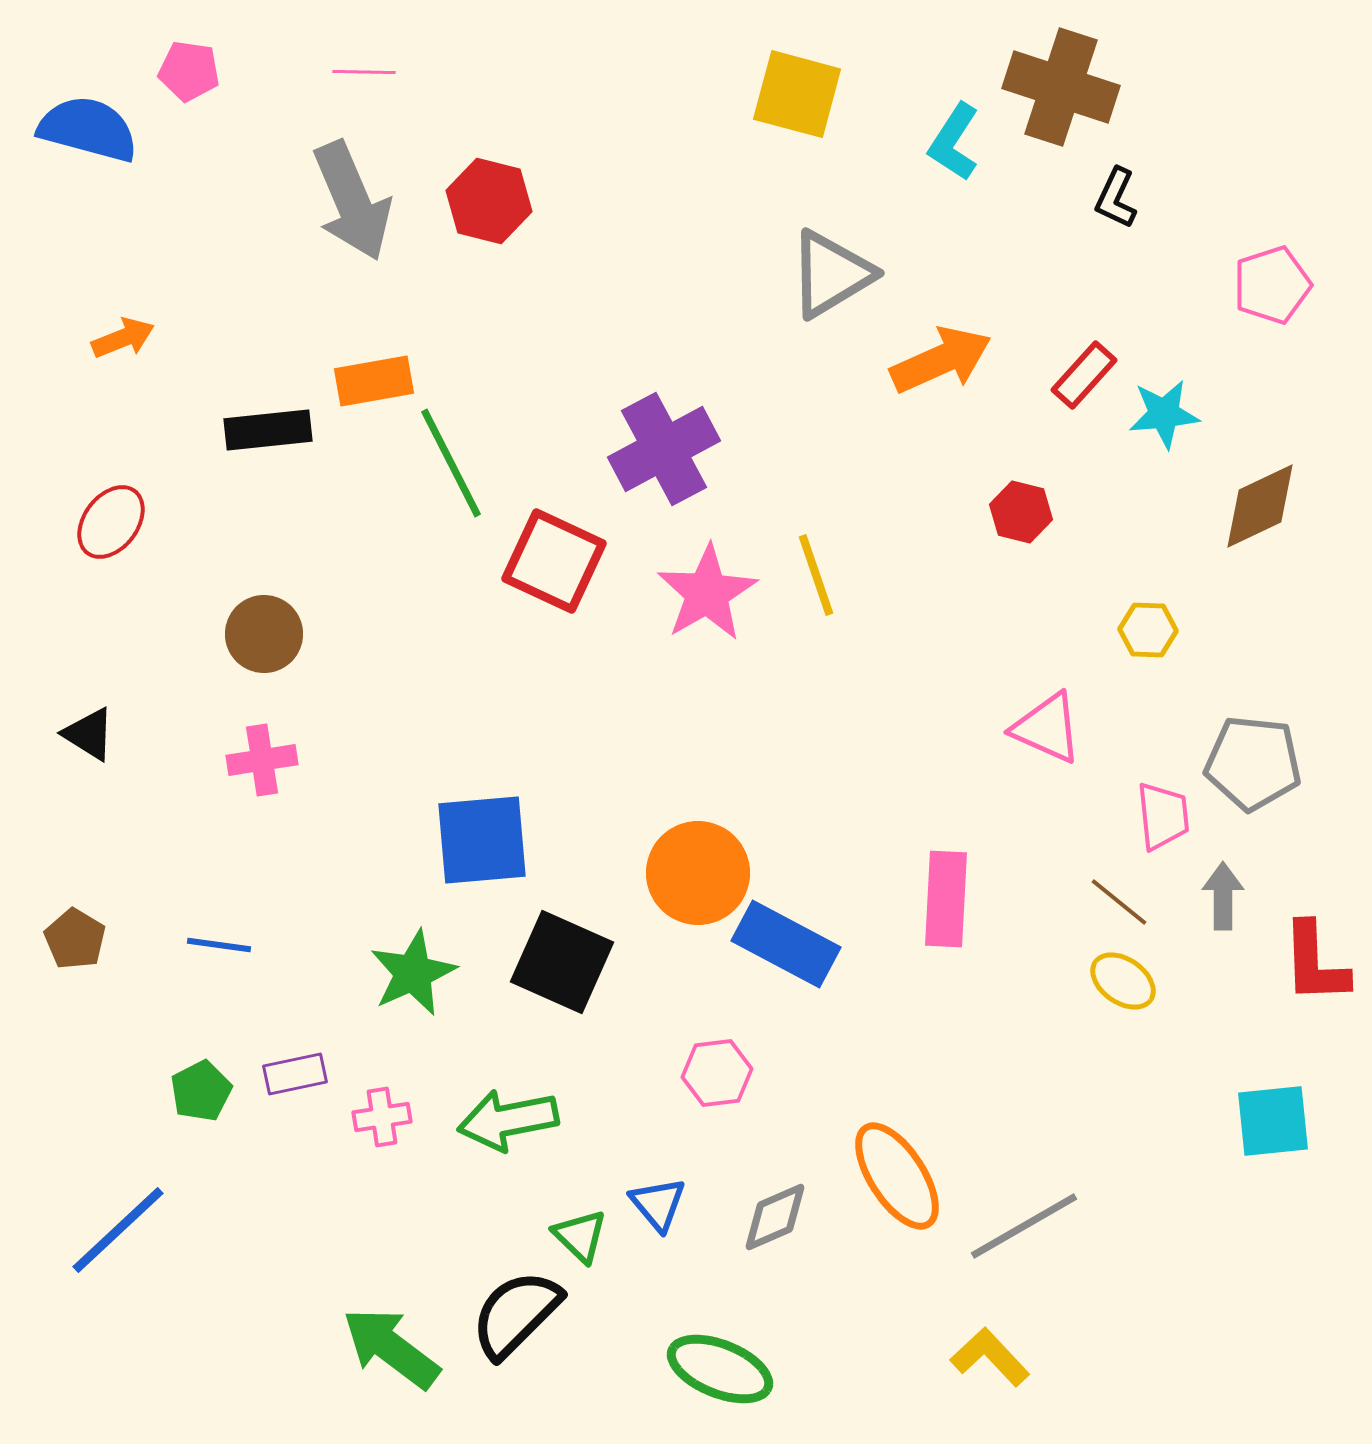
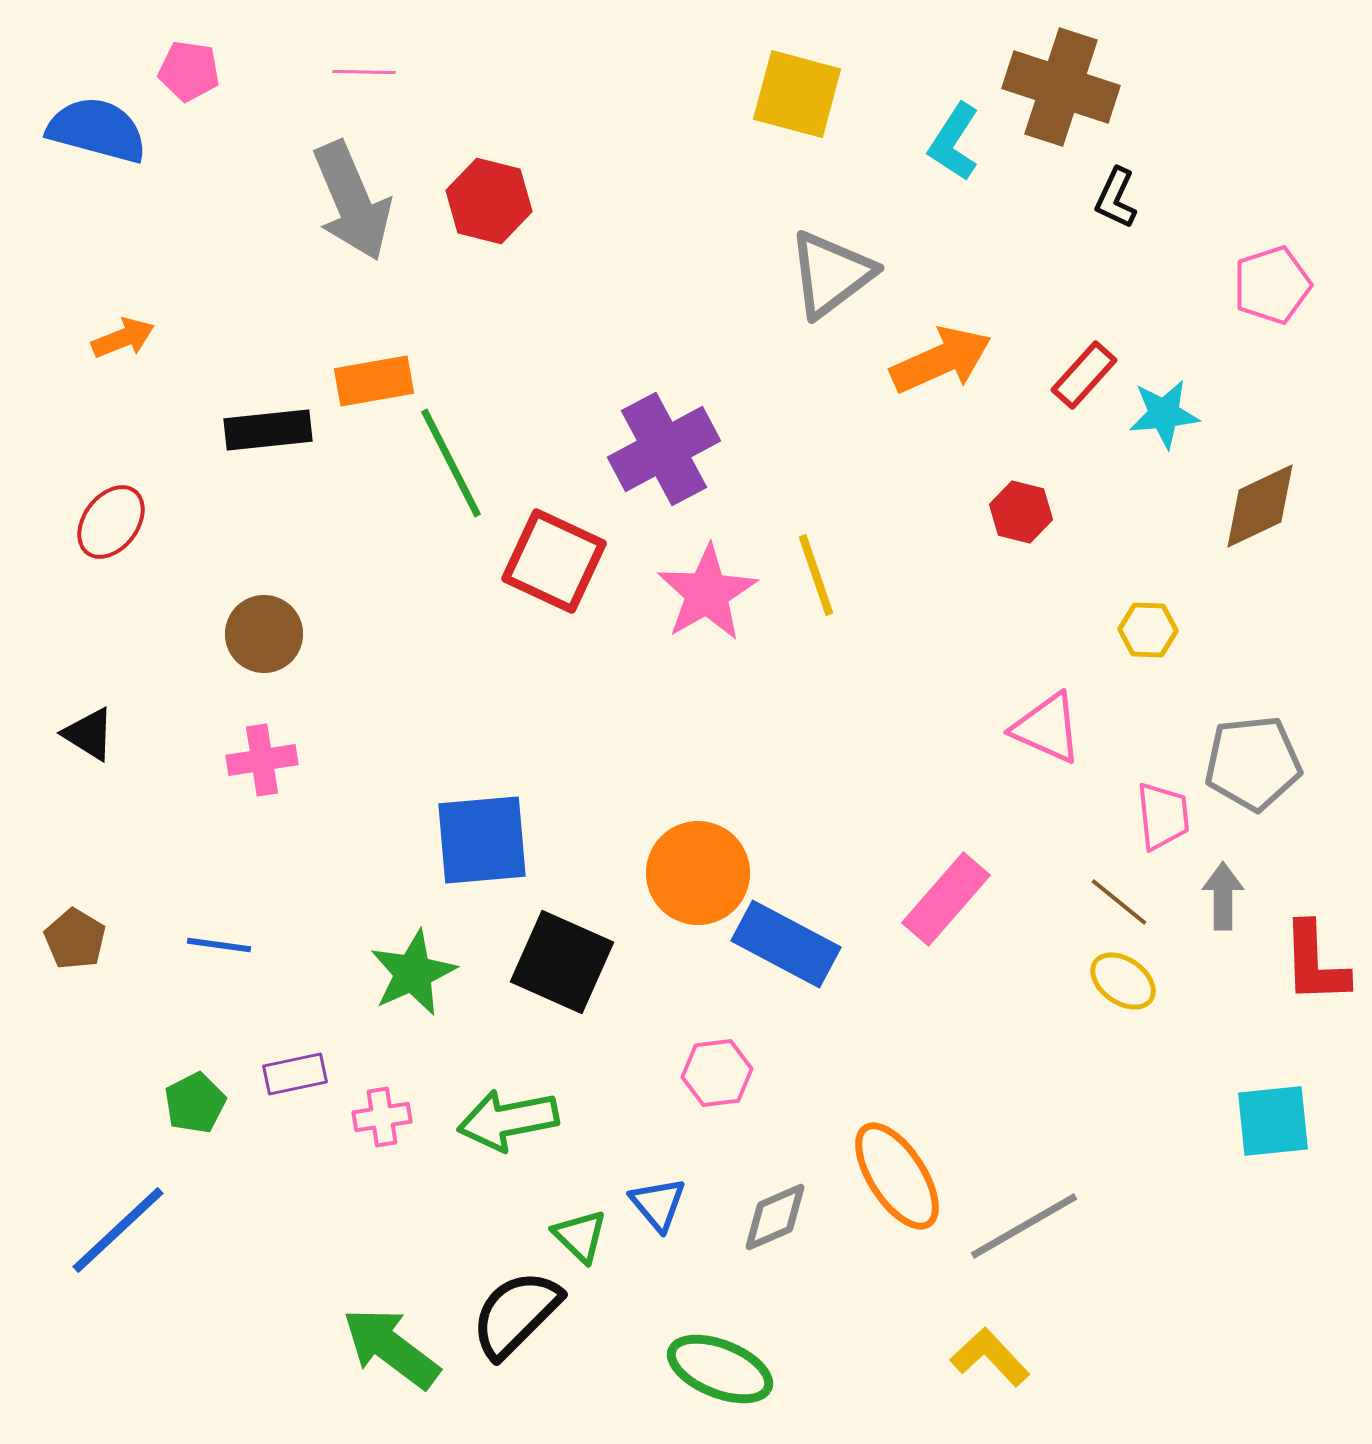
blue semicircle at (88, 129): moved 9 px right, 1 px down
gray triangle at (831, 274): rotated 6 degrees counterclockwise
gray pentagon at (1253, 763): rotated 12 degrees counterclockwise
pink rectangle at (946, 899): rotated 38 degrees clockwise
green pentagon at (201, 1091): moved 6 px left, 12 px down
